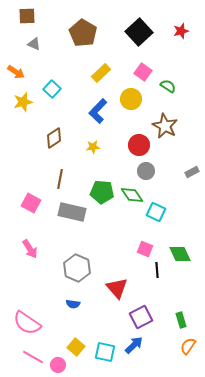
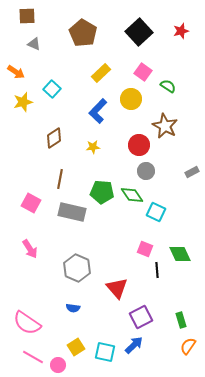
blue semicircle at (73, 304): moved 4 px down
yellow square at (76, 347): rotated 18 degrees clockwise
